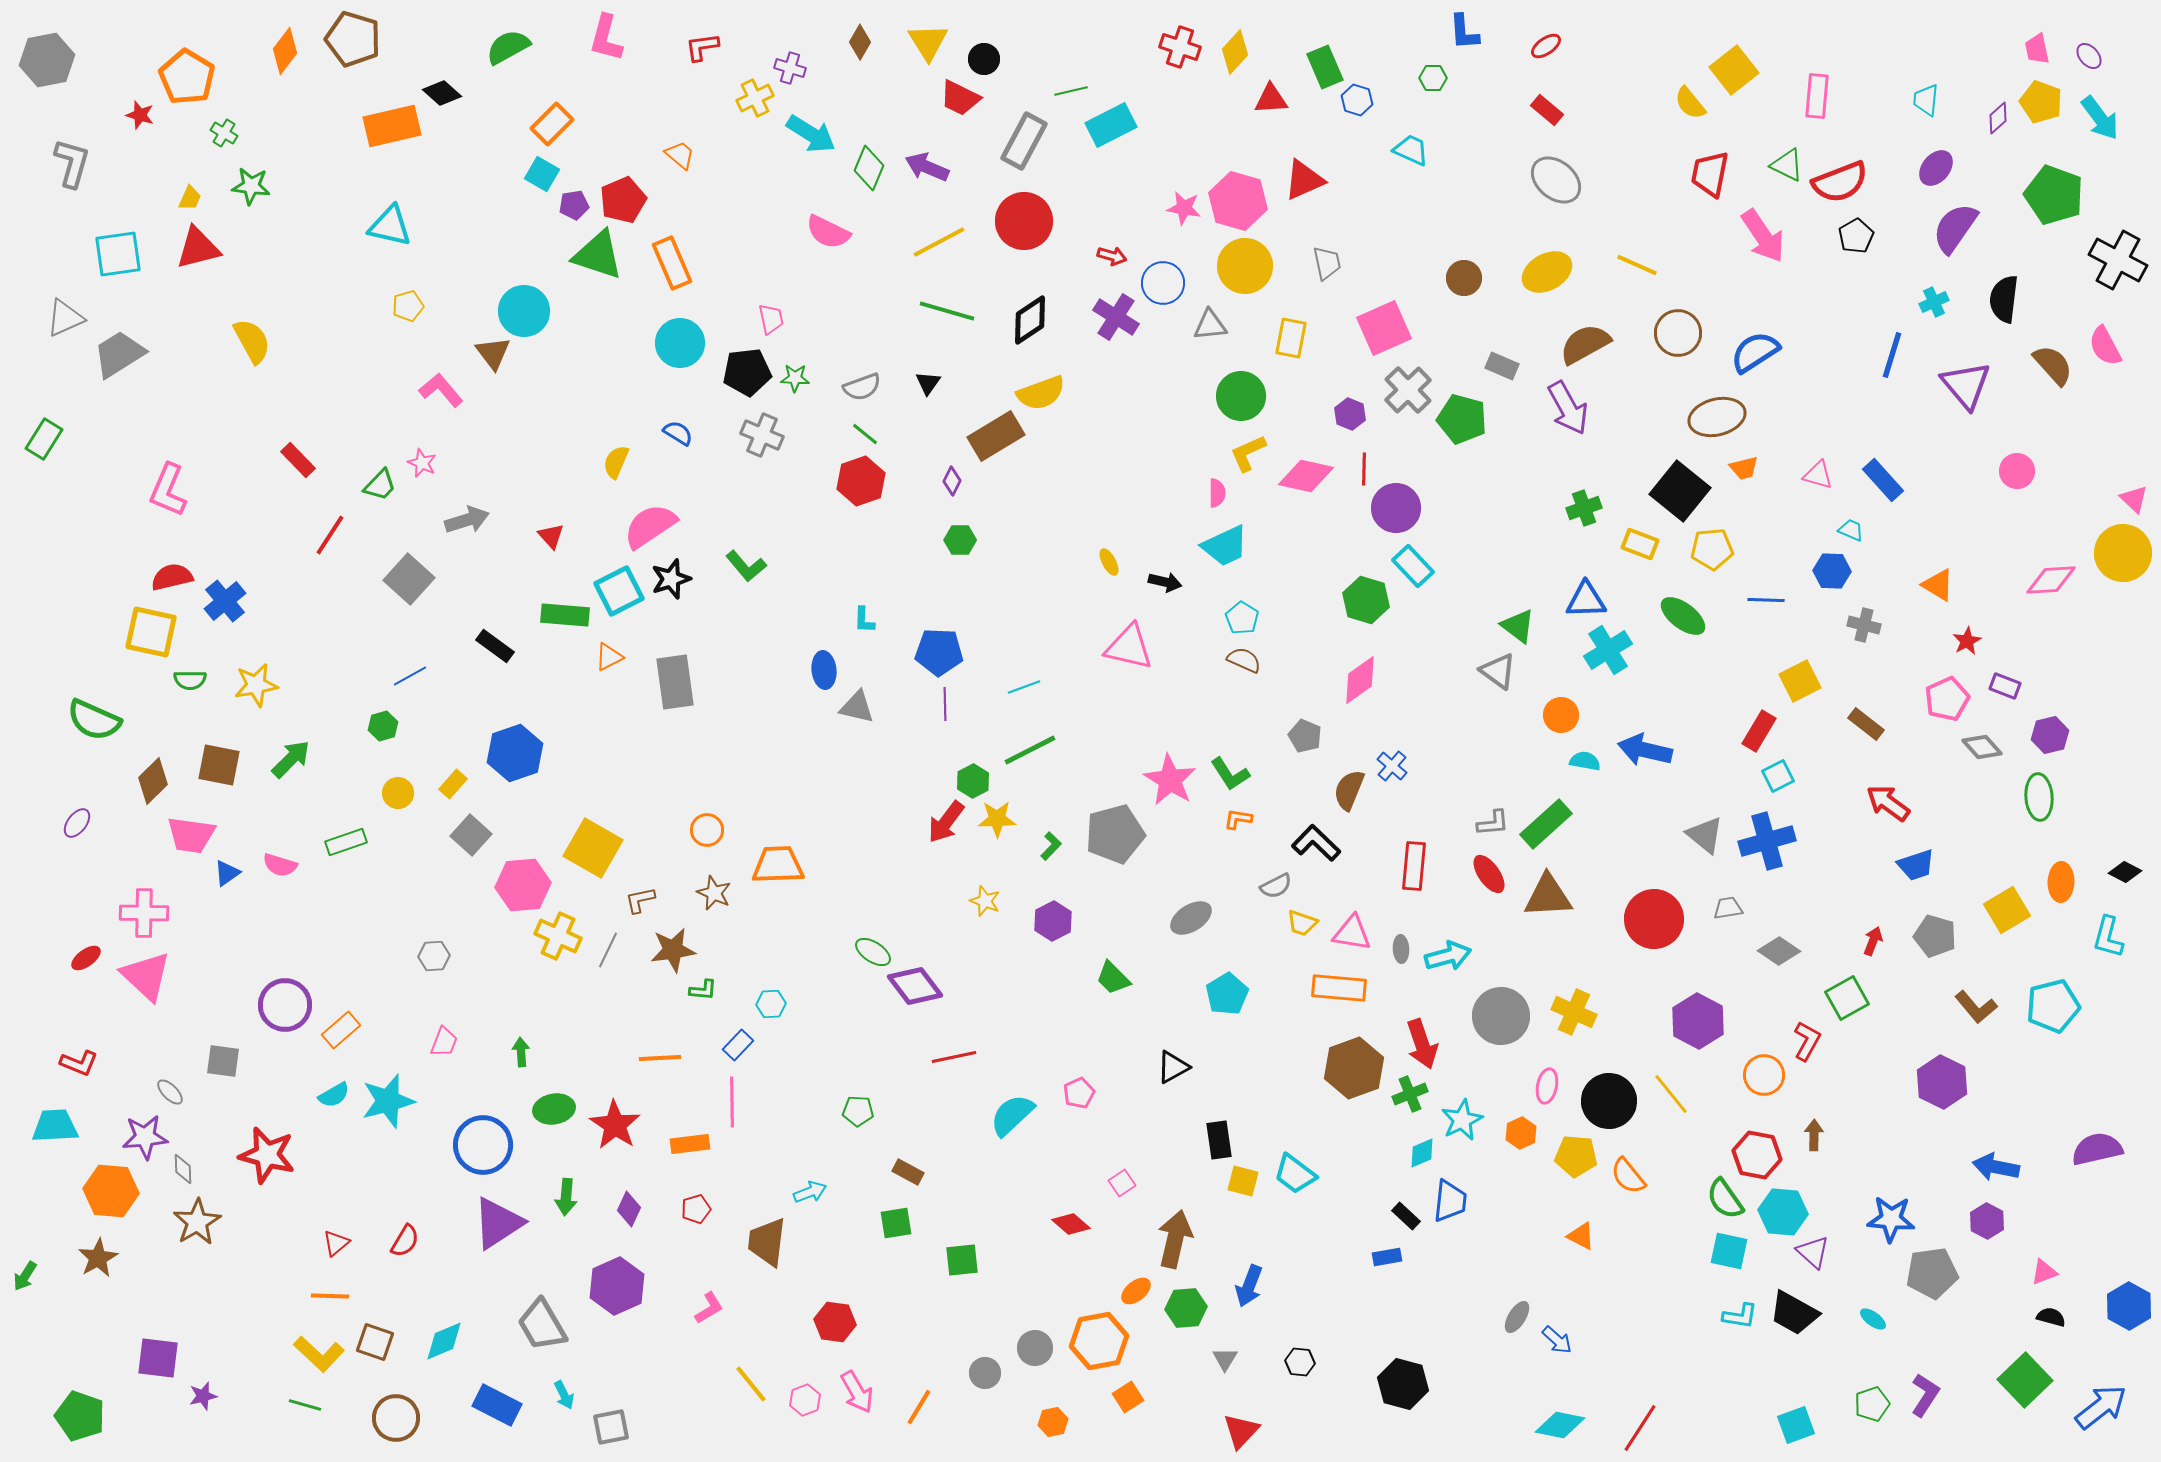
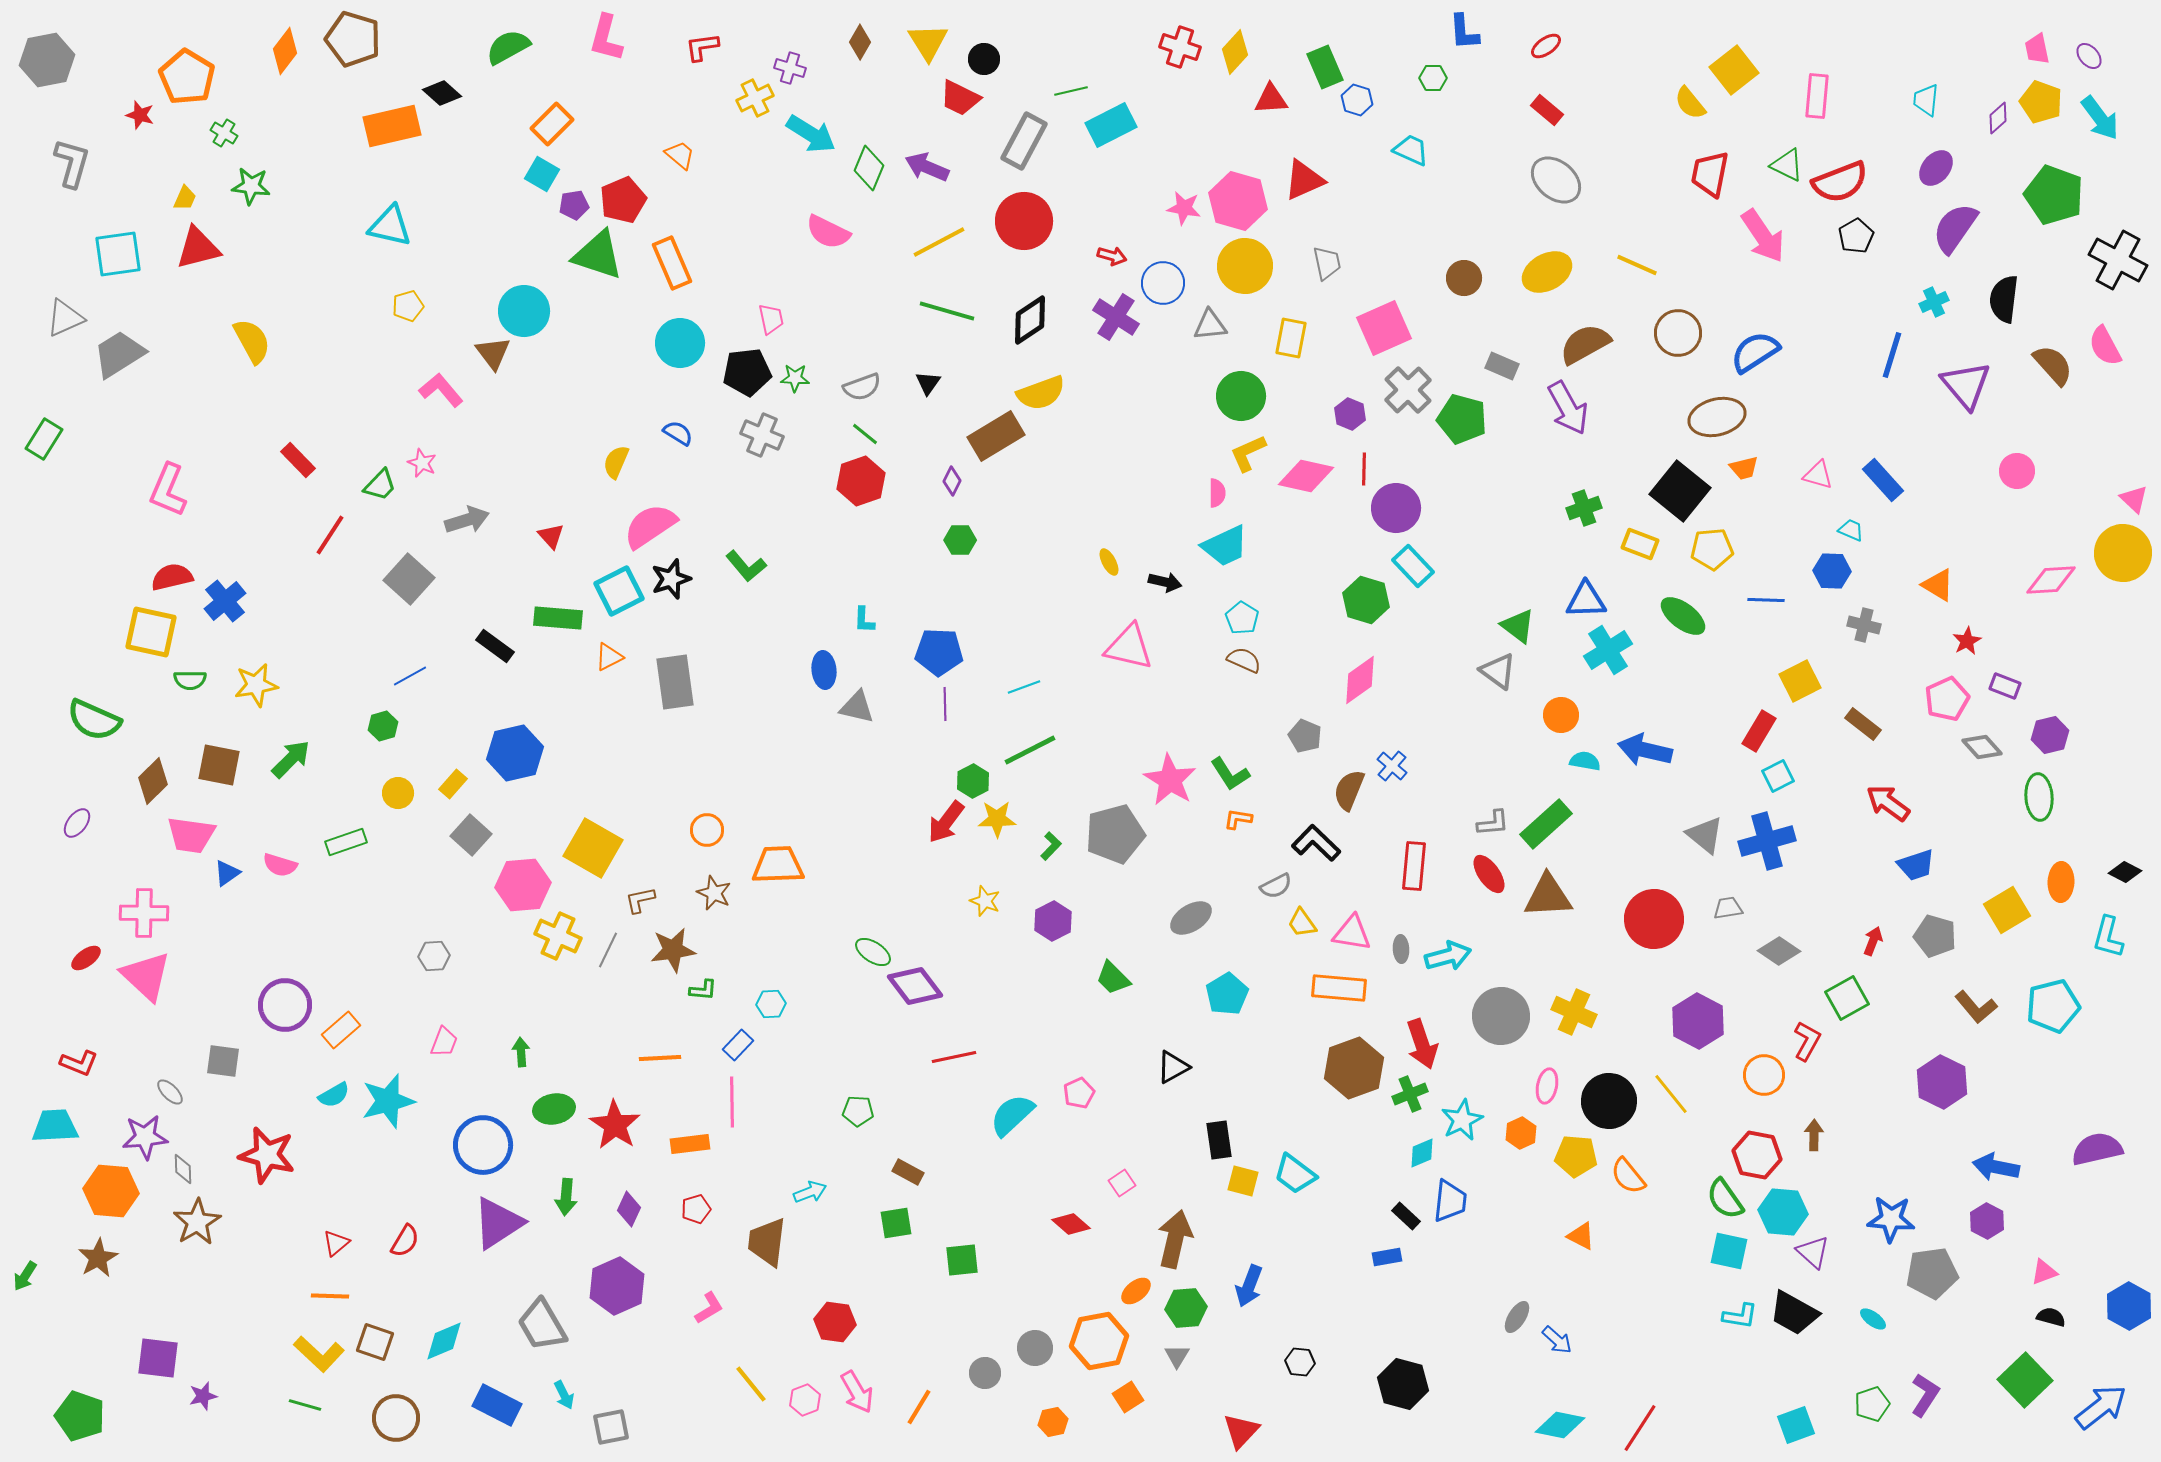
yellow trapezoid at (190, 198): moved 5 px left
green rectangle at (565, 615): moved 7 px left, 3 px down
brown rectangle at (1866, 724): moved 3 px left
blue hexagon at (515, 753): rotated 6 degrees clockwise
yellow trapezoid at (1302, 923): rotated 36 degrees clockwise
gray triangle at (1225, 1359): moved 48 px left, 3 px up
